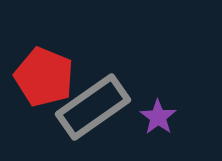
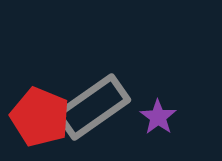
red pentagon: moved 4 px left, 40 px down
